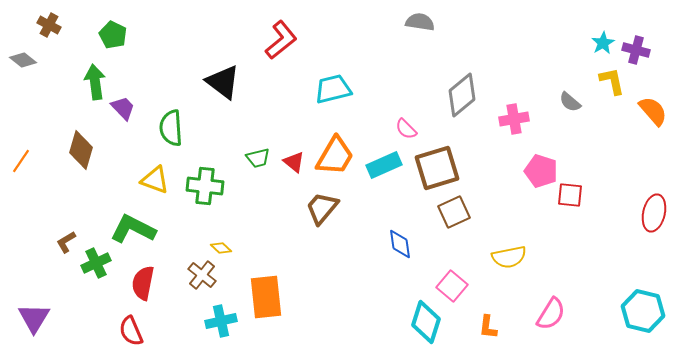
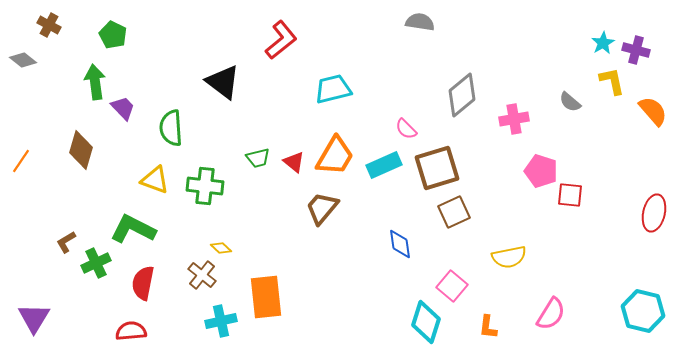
red semicircle at (131, 331): rotated 108 degrees clockwise
